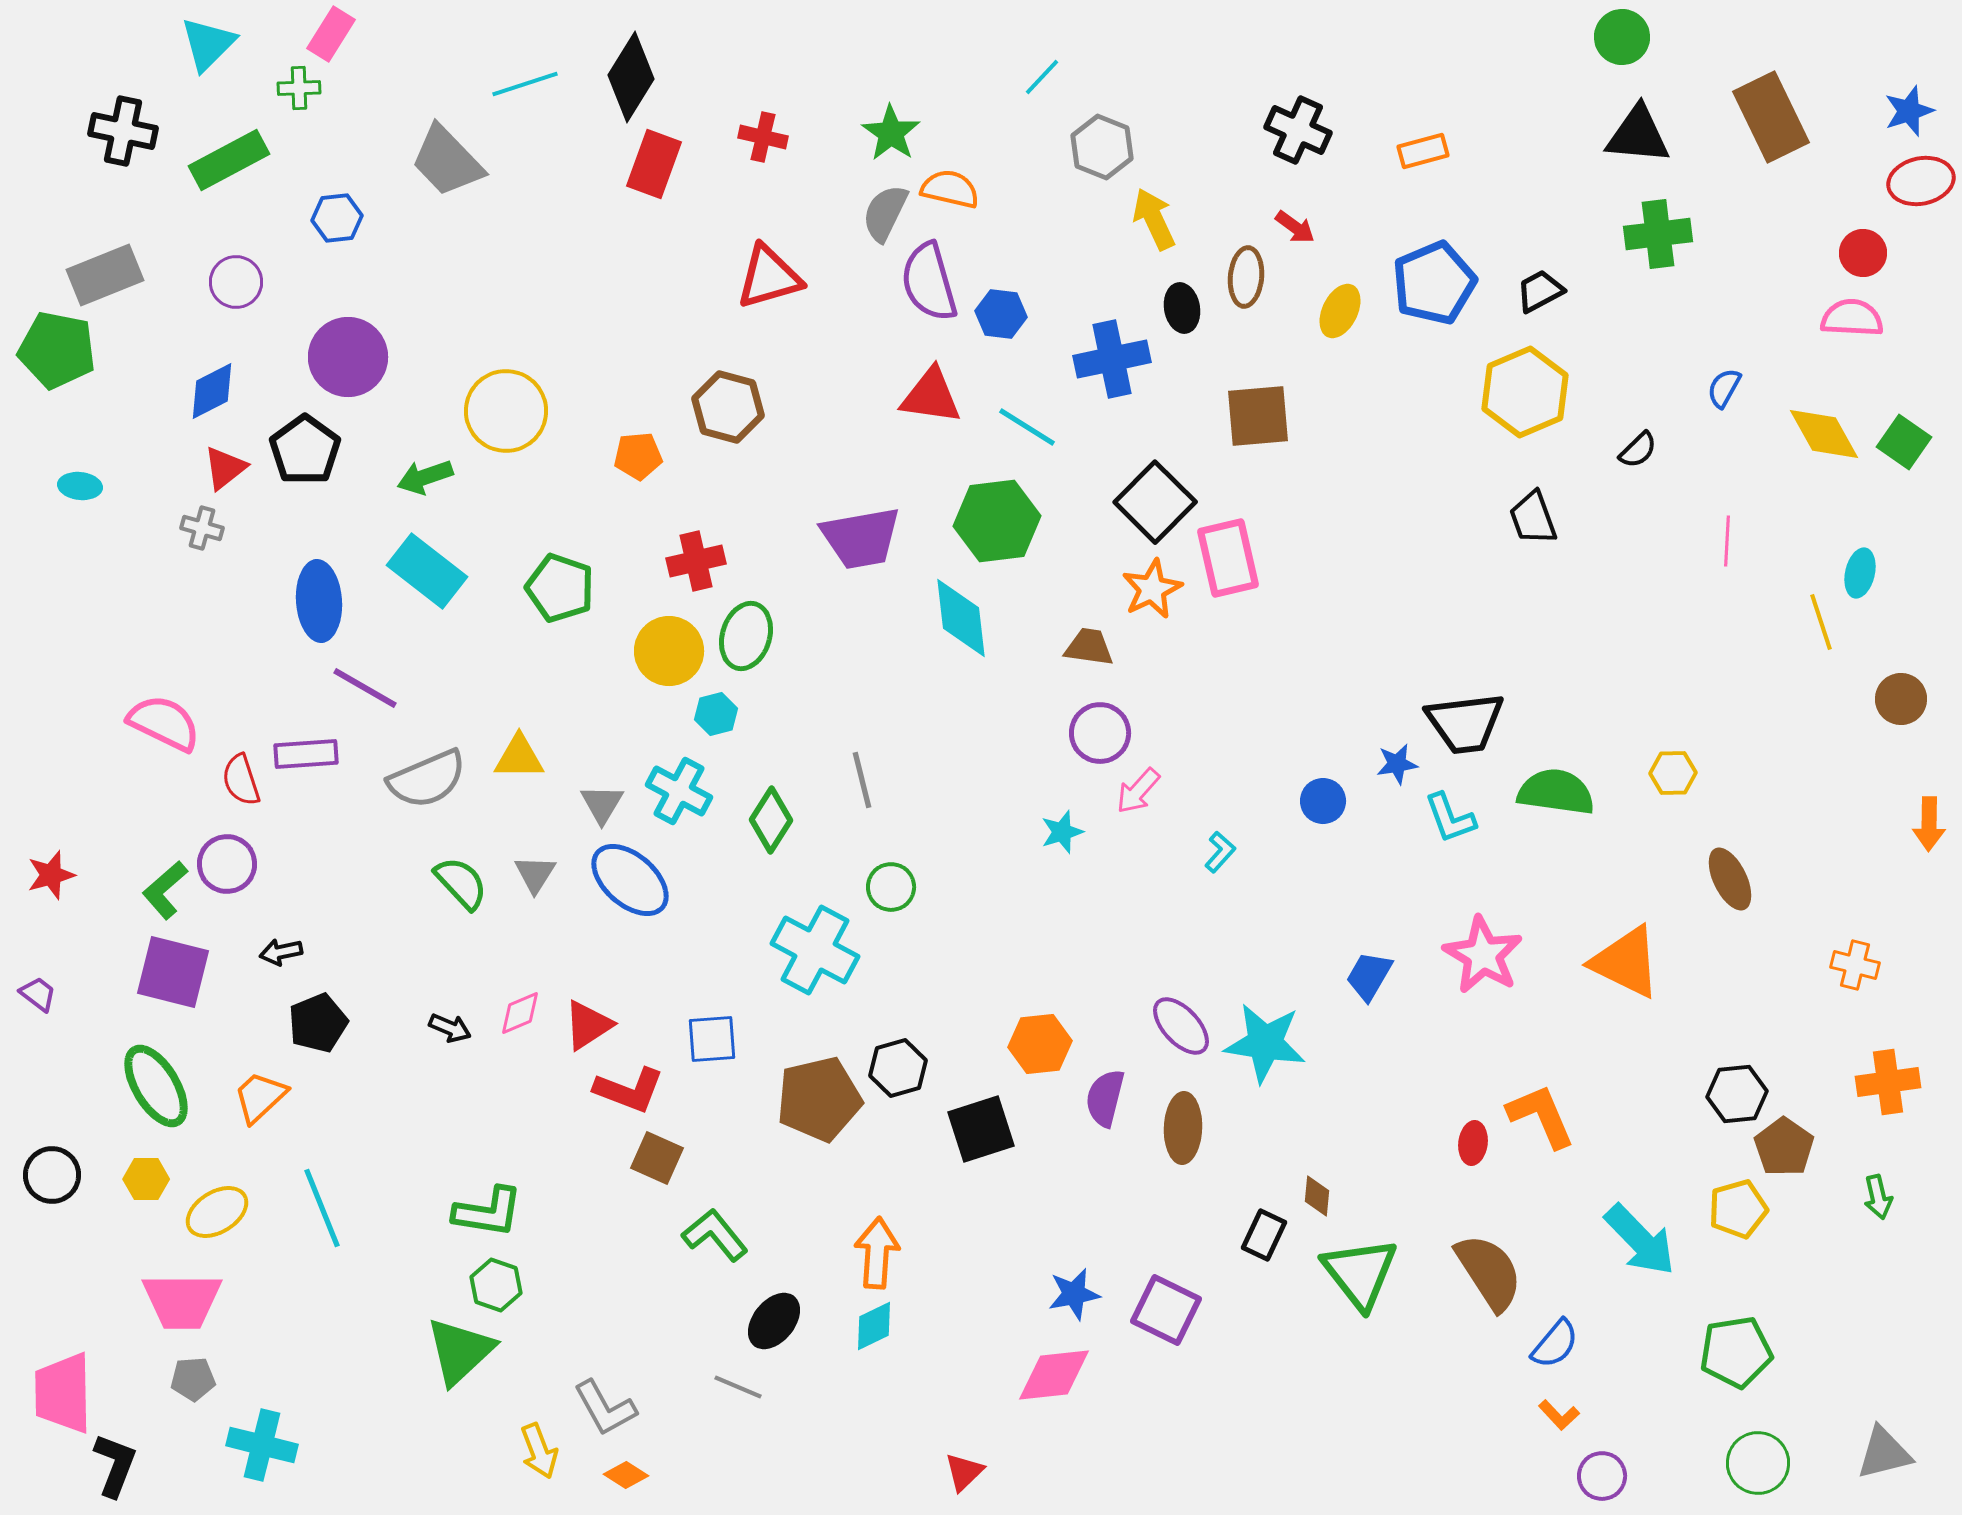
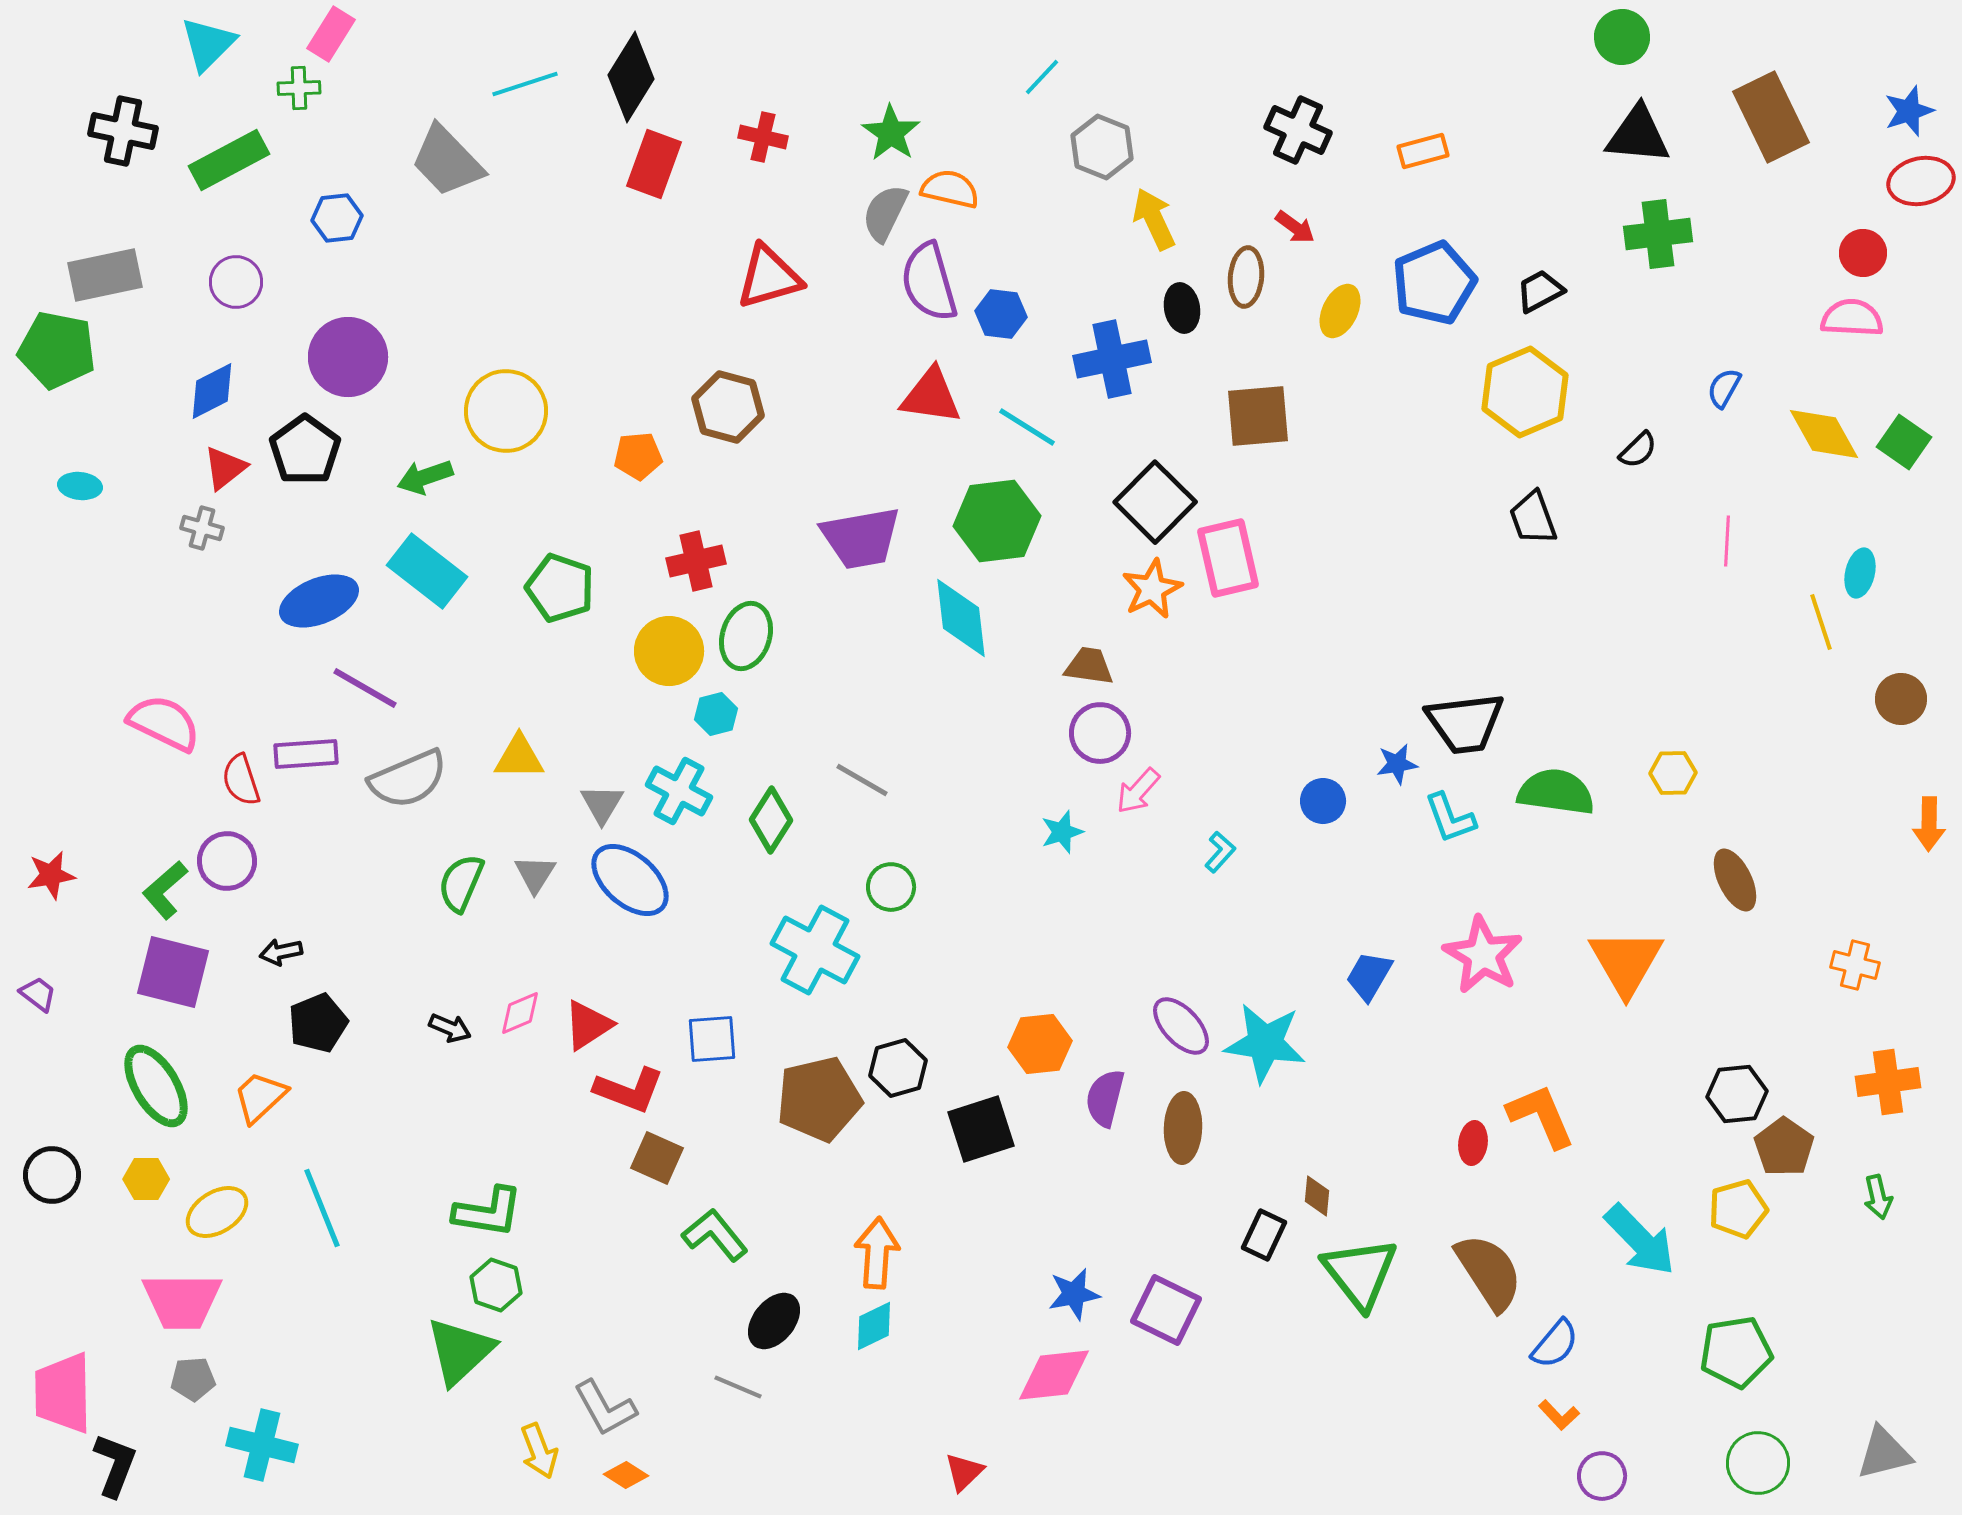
gray rectangle at (105, 275): rotated 10 degrees clockwise
blue ellipse at (319, 601): rotated 72 degrees clockwise
brown trapezoid at (1089, 647): moved 19 px down
gray semicircle at (427, 779): moved 19 px left
gray line at (862, 780): rotated 46 degrees counterclockwise
purple circle at (227, 864): moved 3 px up
red star at (51, 875): rotated 6 degrees clockwise
brown ellipse at (1730, 879): moved 5 px right, 1 px down
green semicircle at (461, 883): rotated 114 degrees counterclockwise
orange triangle at (1626, 962): rotated 34 degrees clockwise
